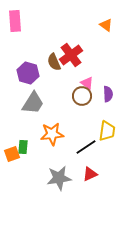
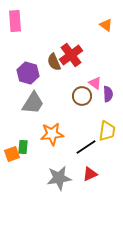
pink triangle: moved 8 px right
